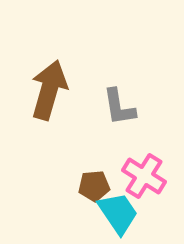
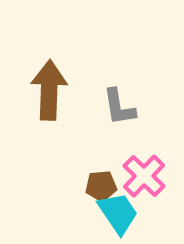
brown arrow: rotated 14 degrees counterclockwise
pink cross: rotated 12 degrees clockwise
brown pentagon: moved 7 px right
